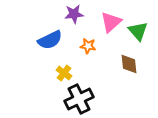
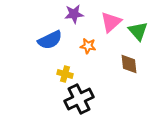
yellow cross: moved 1 px right, 1 px down; rotated 21 degrees counterclockwise
